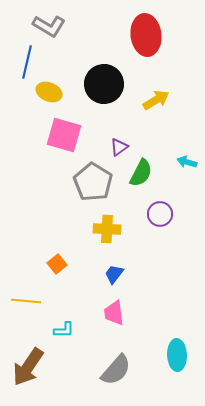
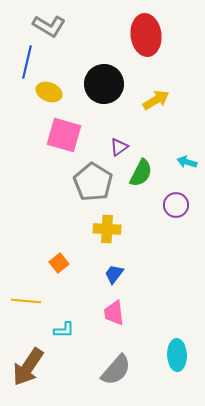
purple circle: moved 16 px right, 9 px up
orange square: moved 2 px right, 1 px up
